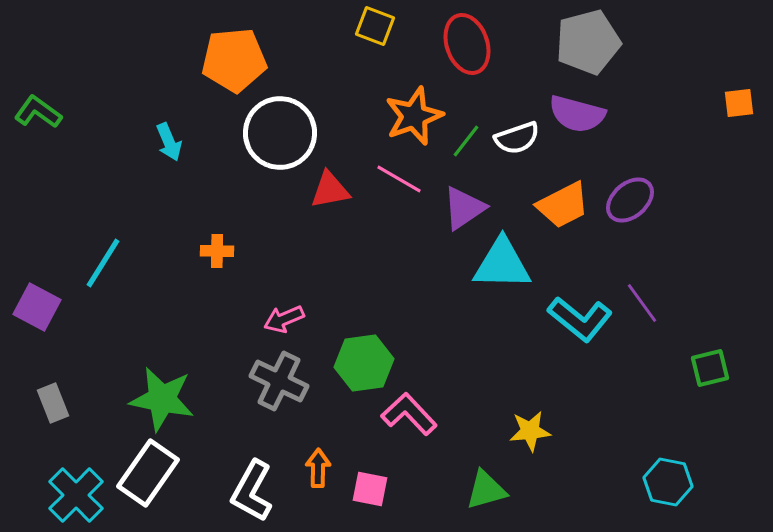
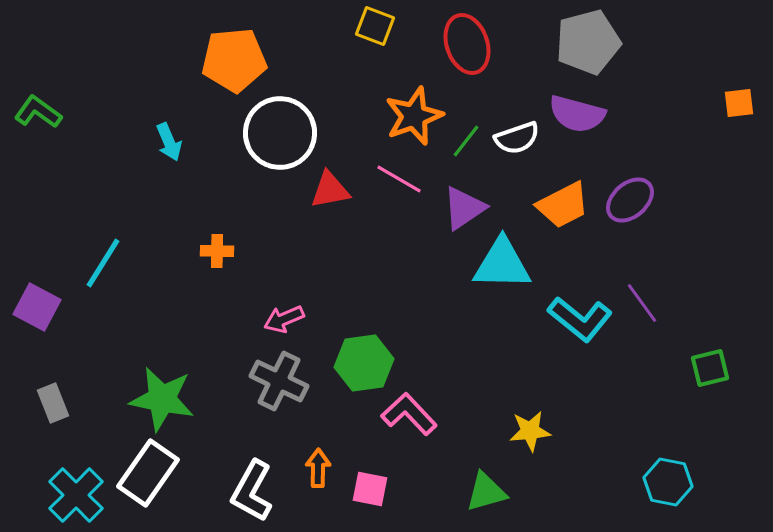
green triangle: moved 2 px down
